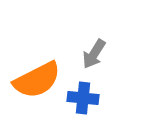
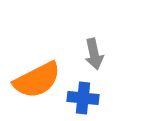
gray arrow: rotated 44 degrees counterclockwise
